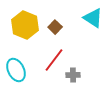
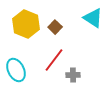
yellow hexagon: moved 1 px right, 1 px up
